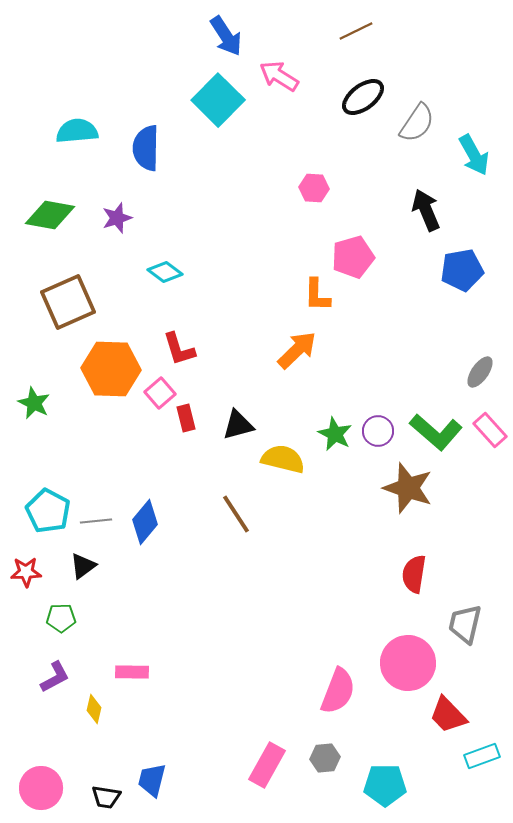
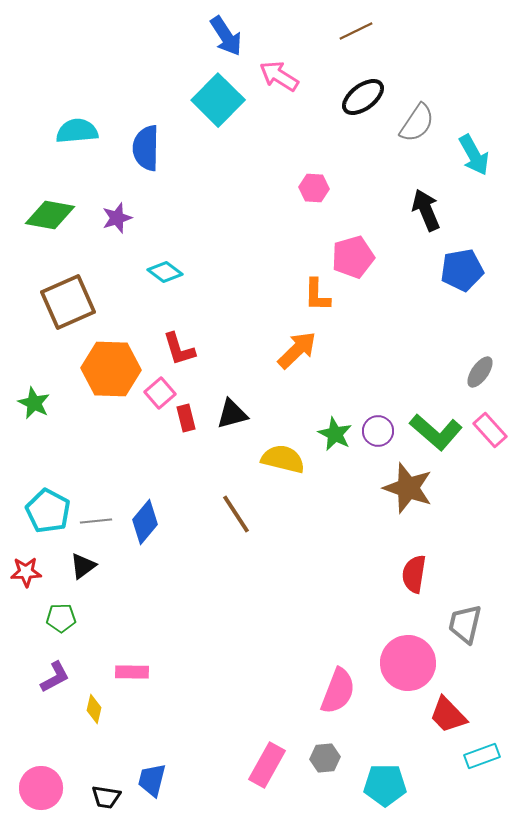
black triangle at (238, 425): moved 6 px left, 11 px up
